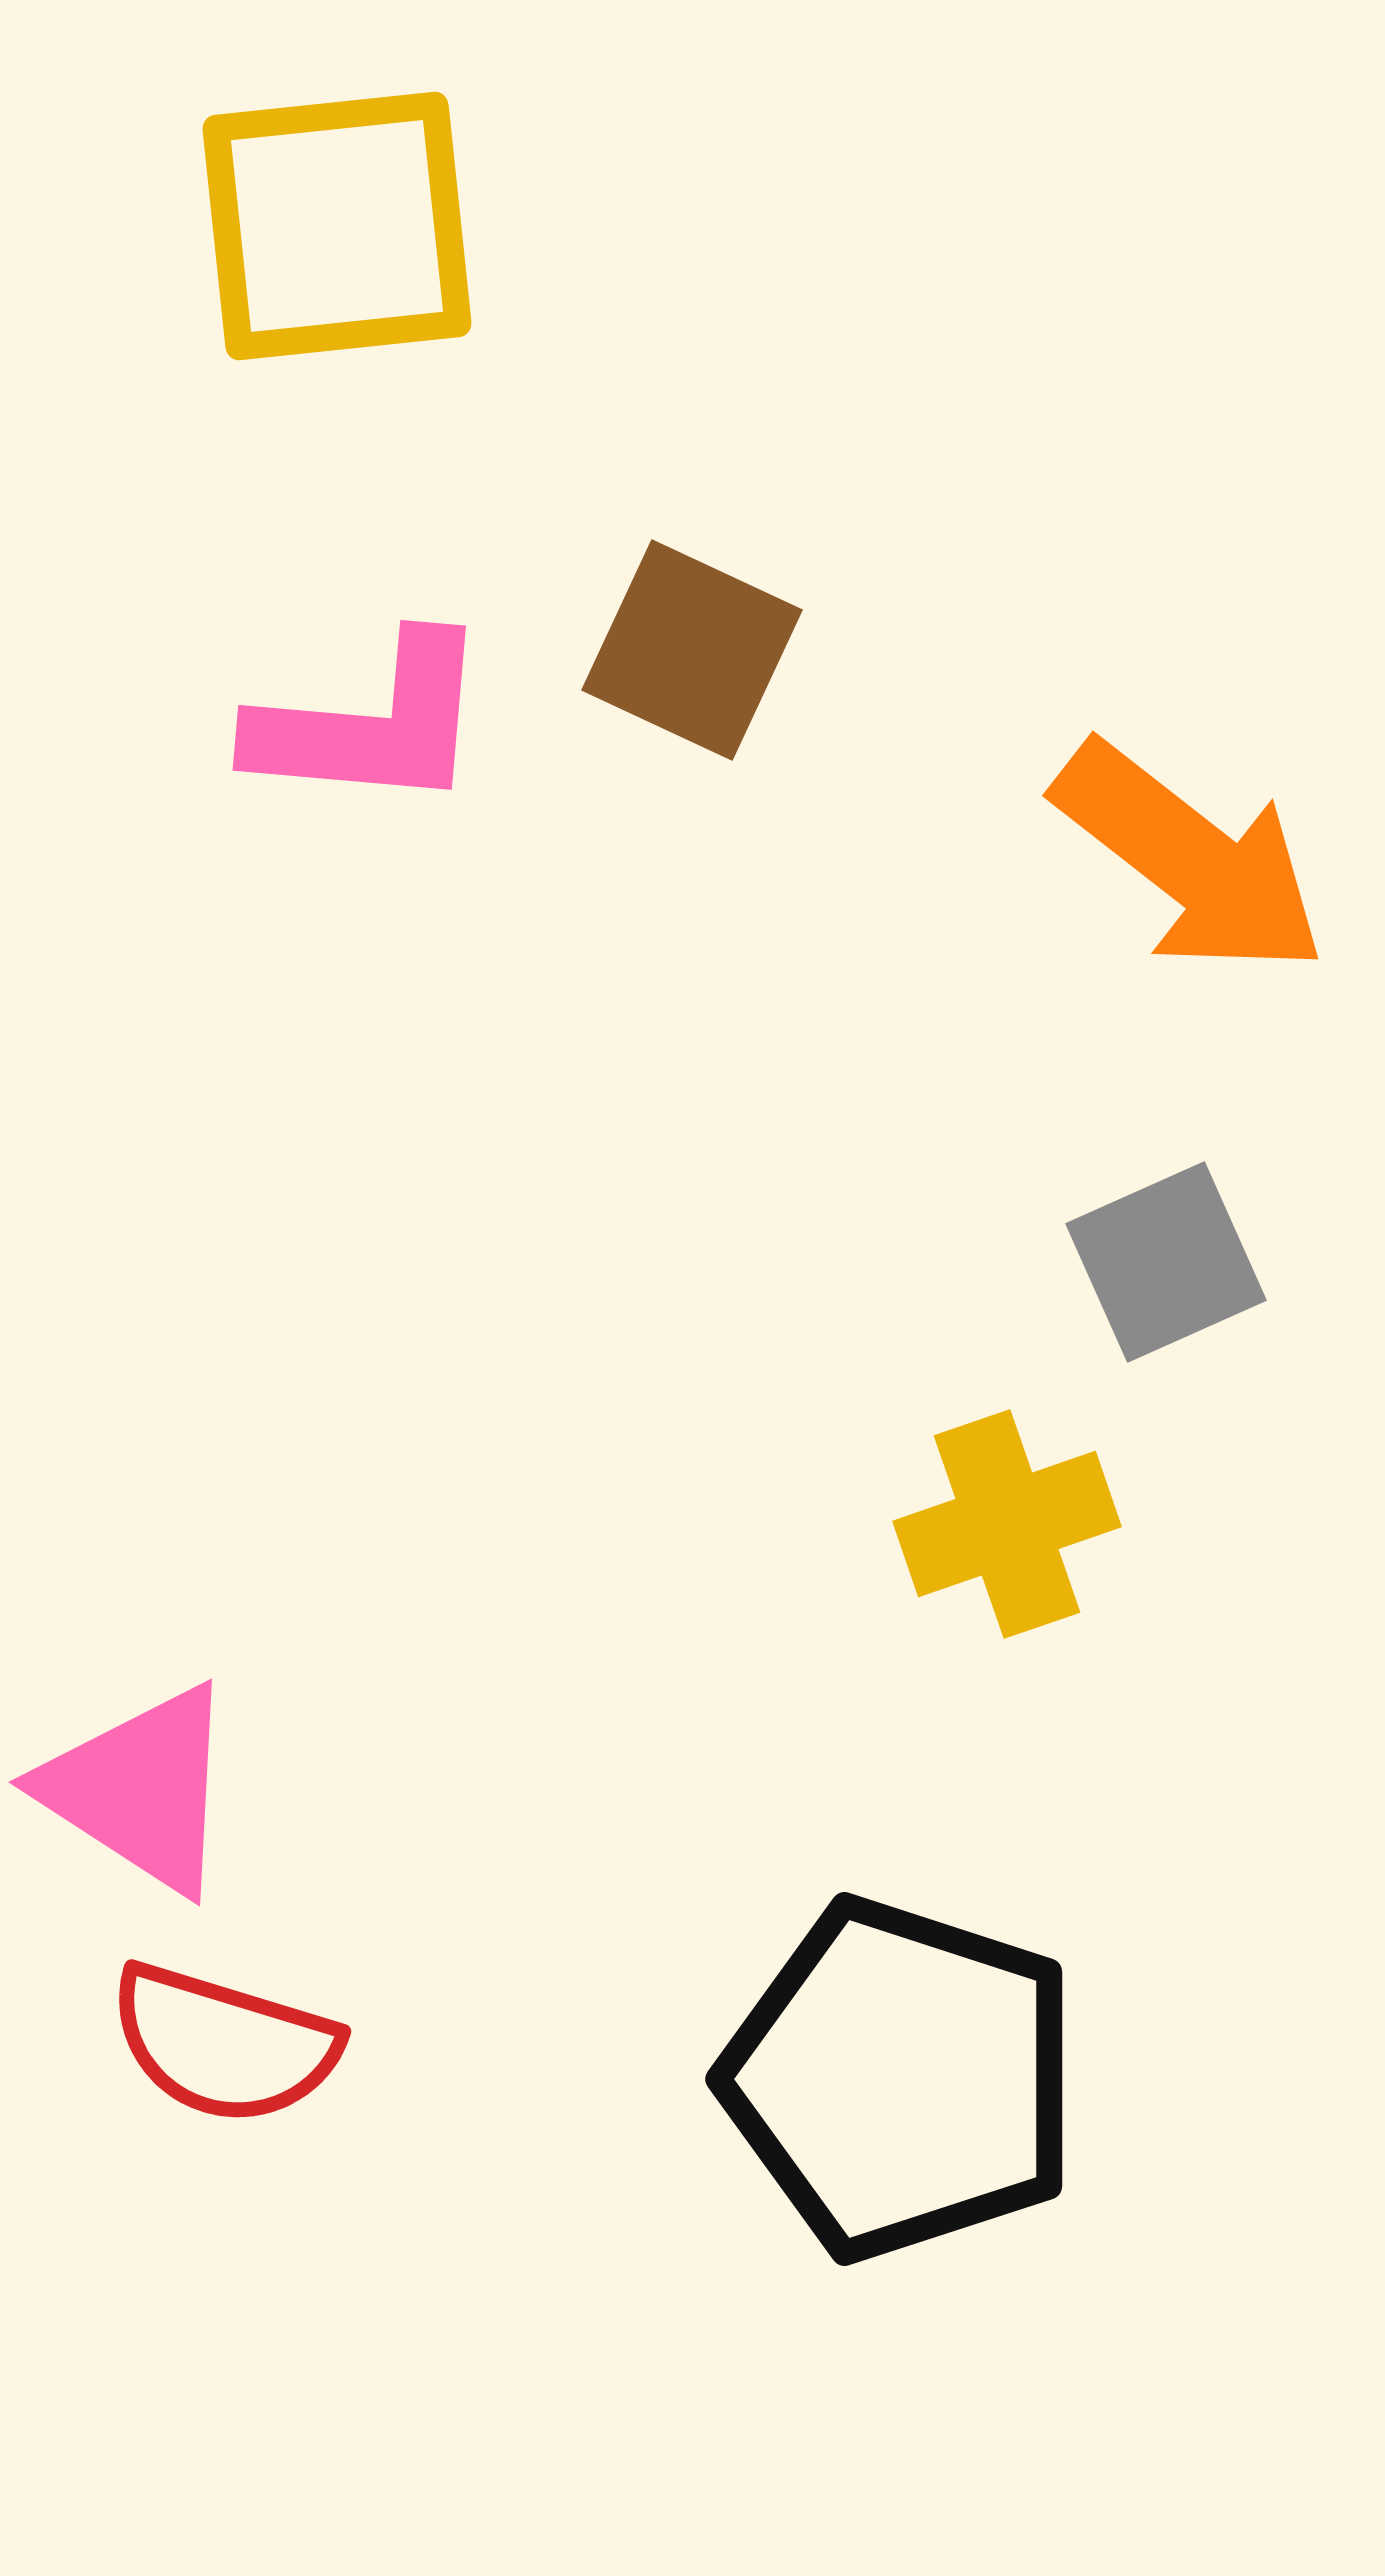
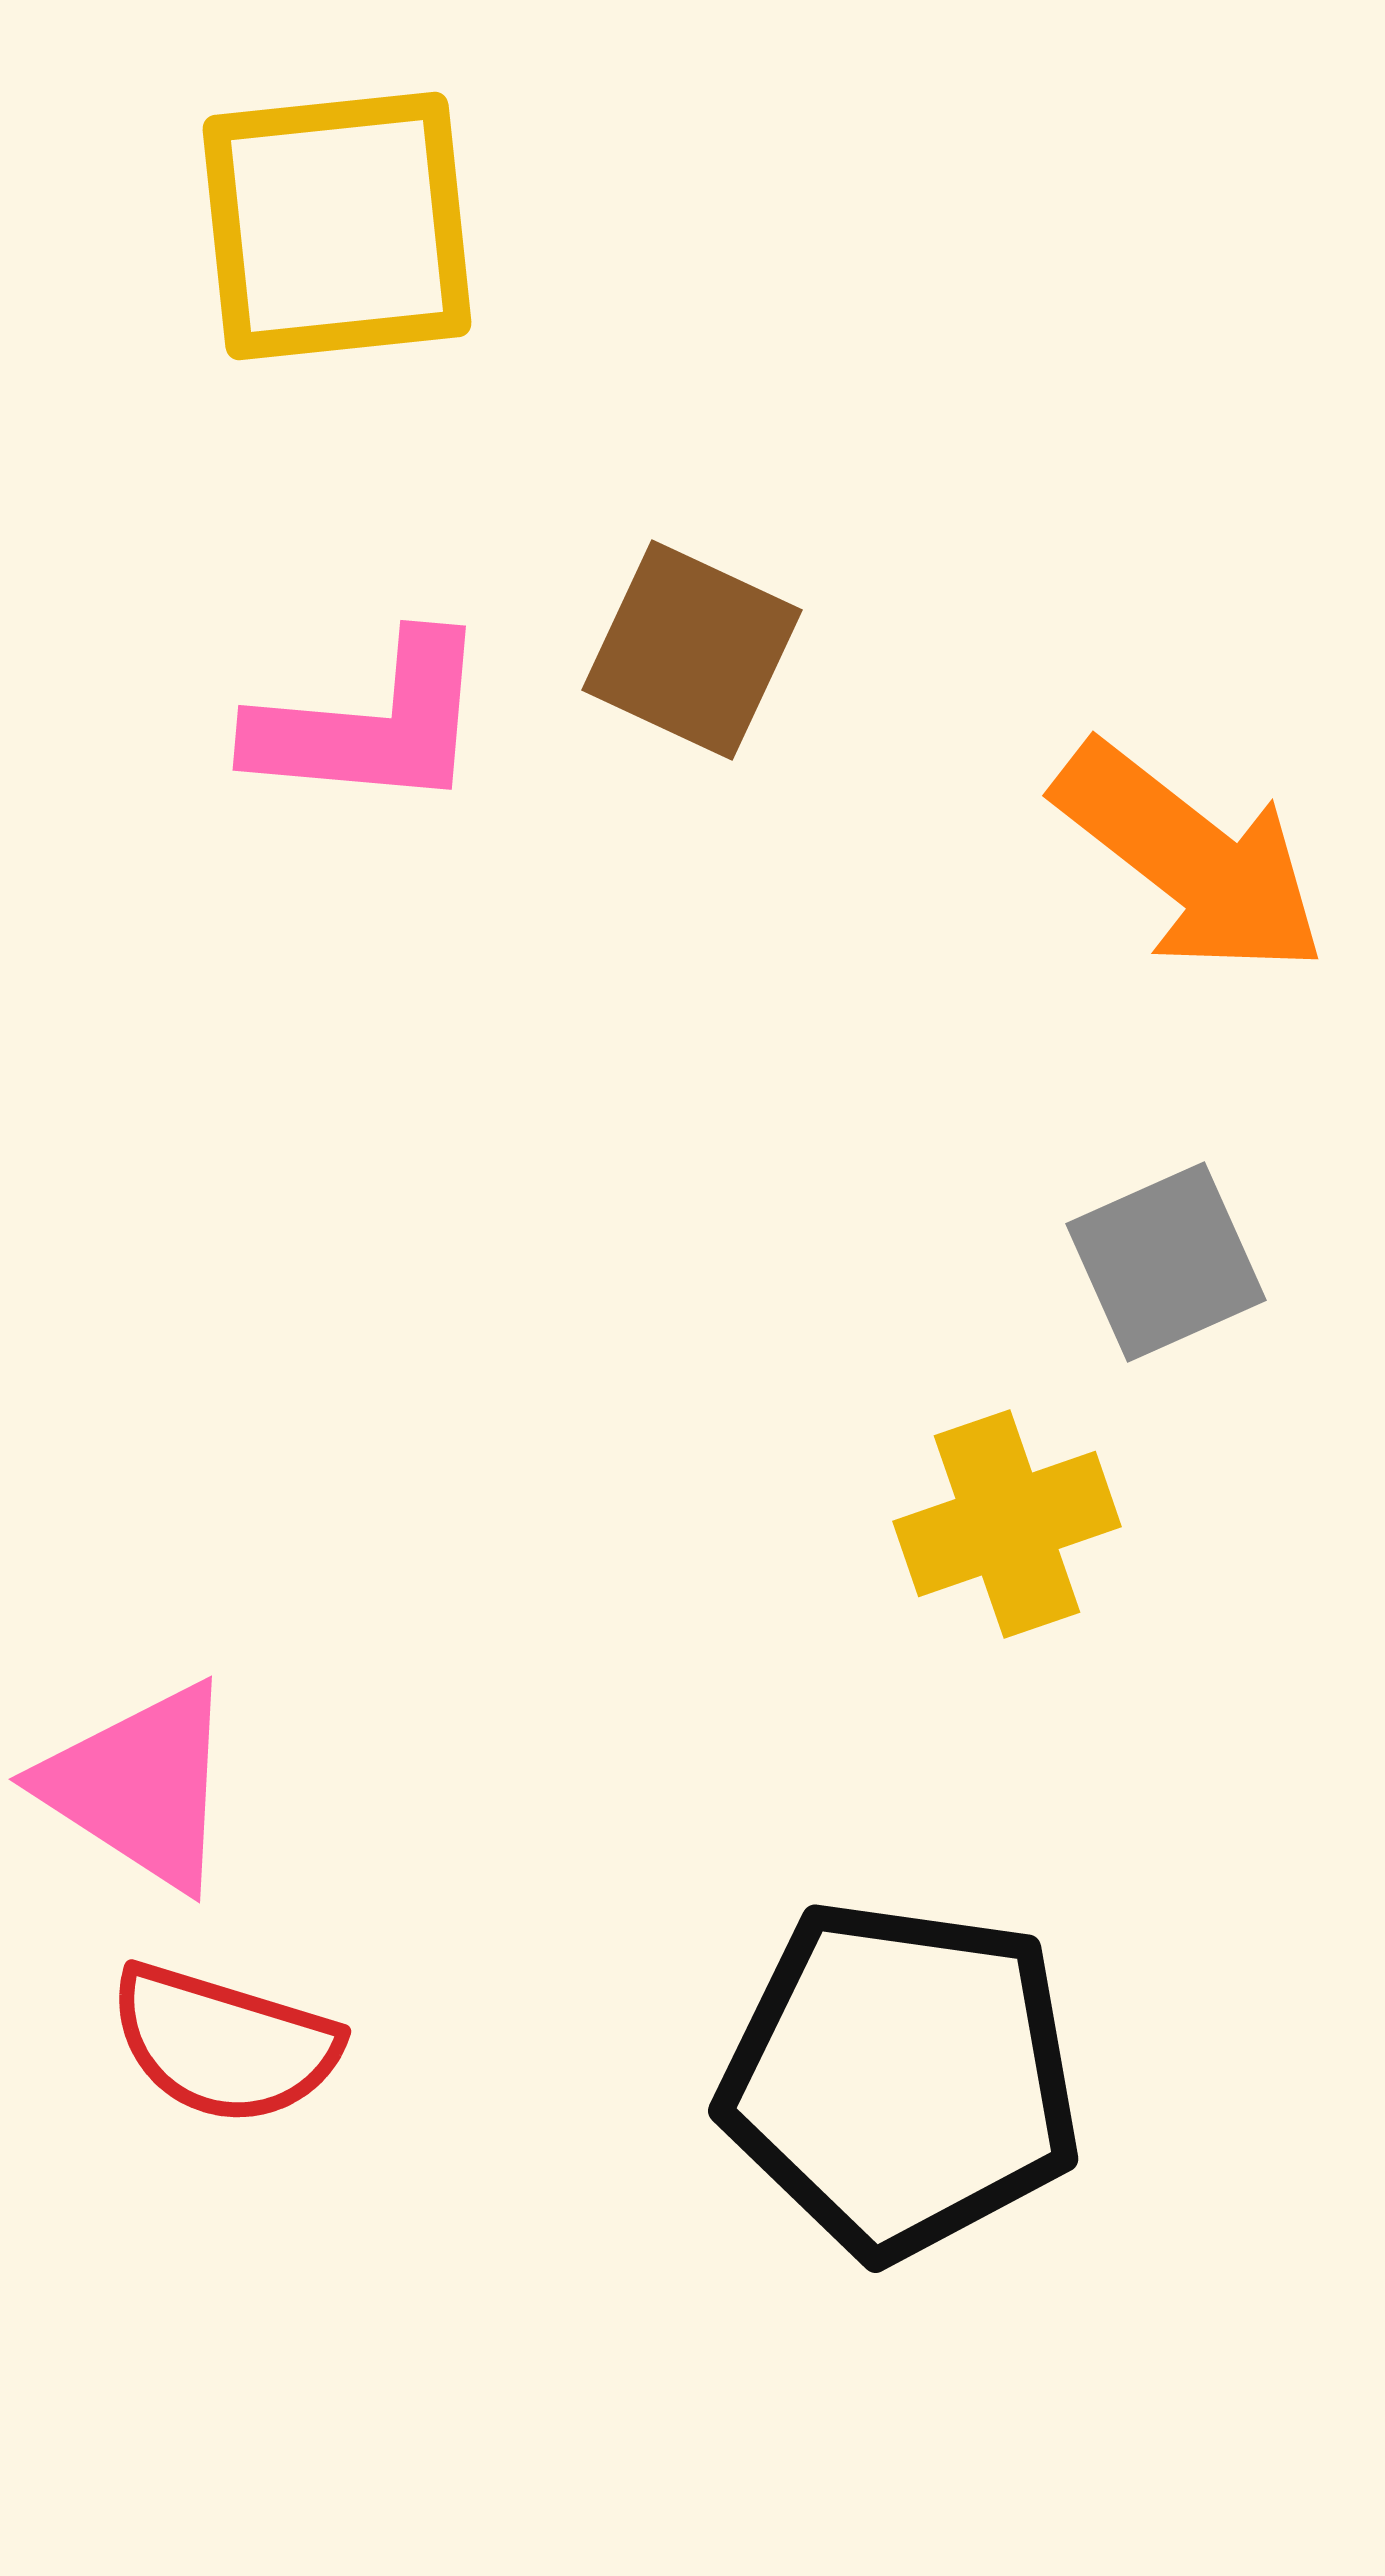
pink triangle: moved 3 px up
black pentagon: rotated 10 degrees counterclockwise
